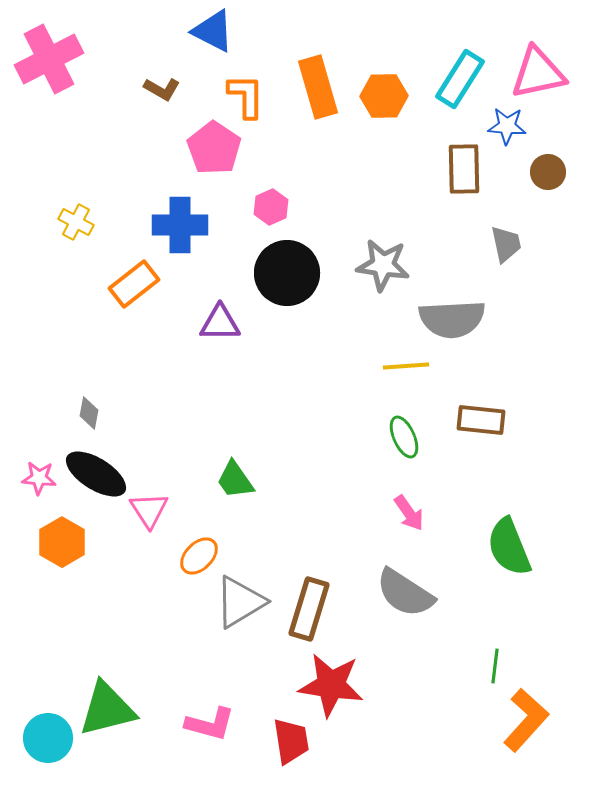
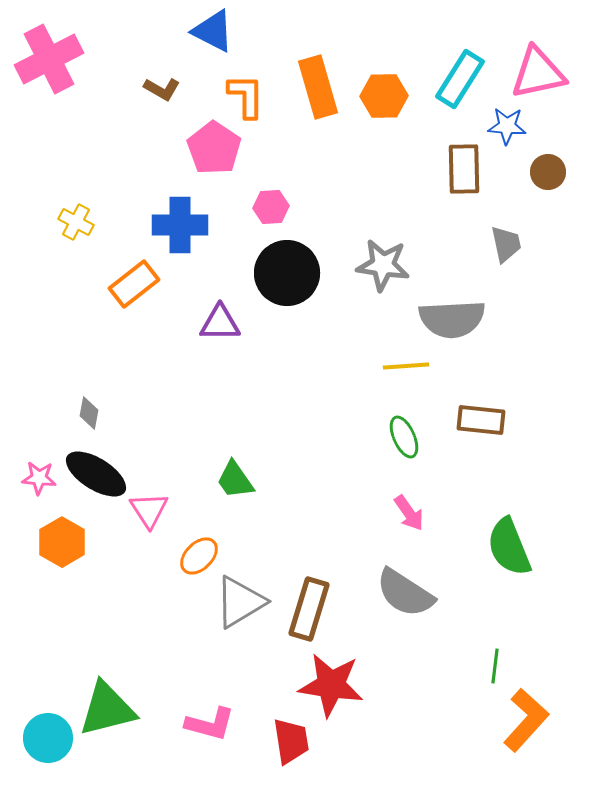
pink hexagon at (271, 207): rotated 20 degrees clockwise
